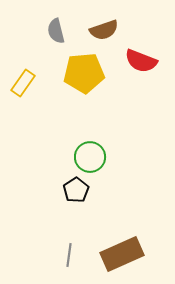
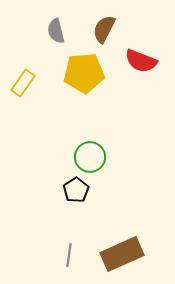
brown semicircle: moved 1 px up; rotated 136 degrees clockwise
